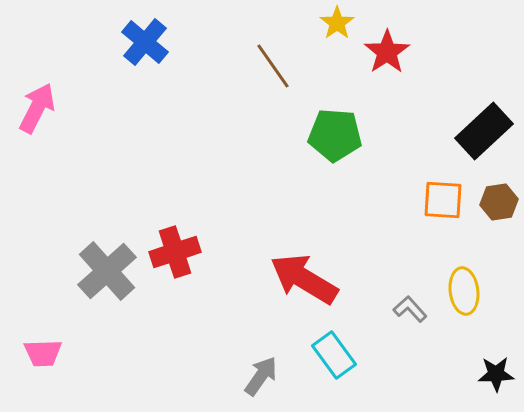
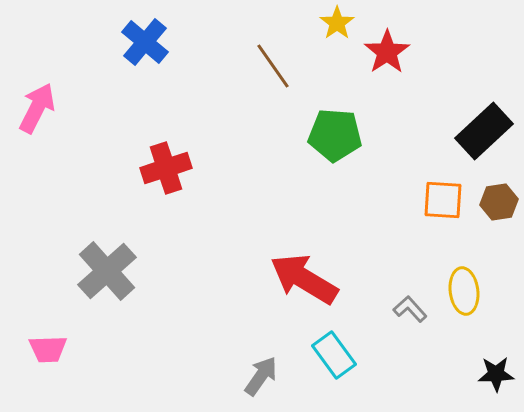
red cross: moved 9 px left, 84 px up
pink trapezoid: moved 5 px right, 4 px up
